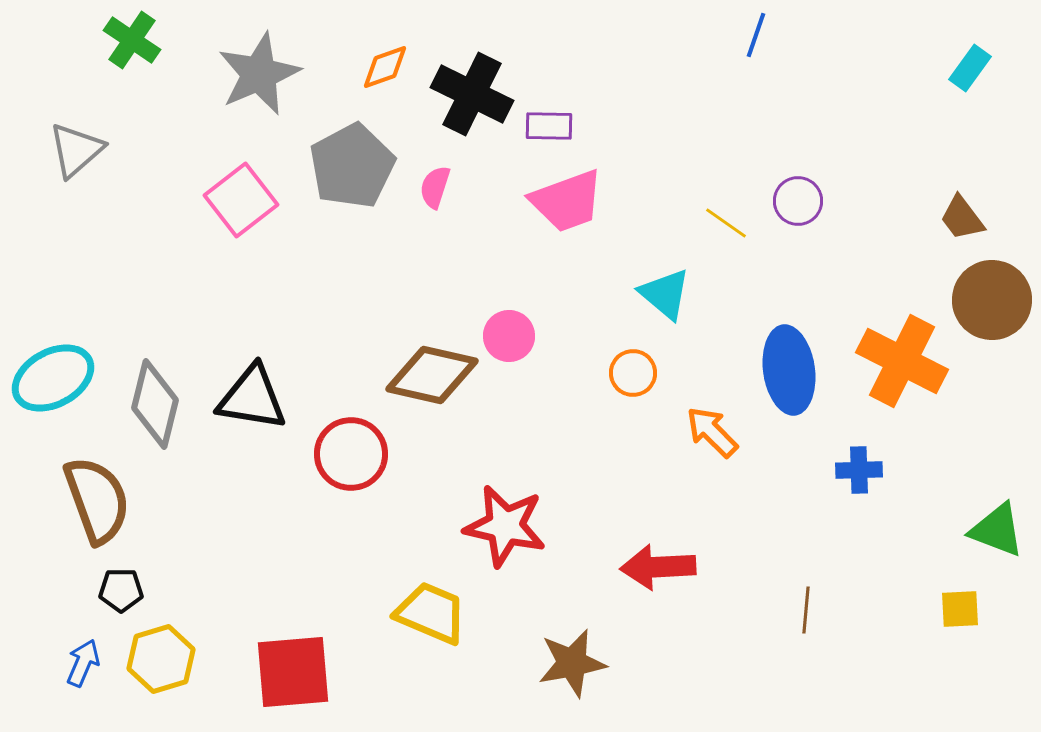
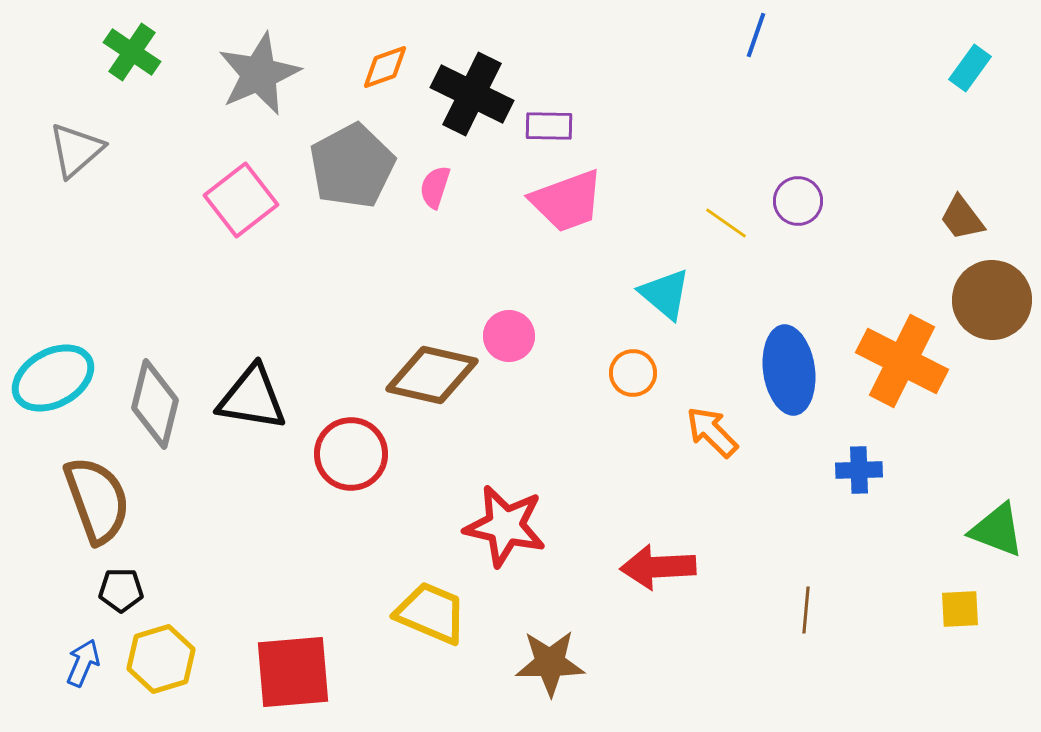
green cross: moved 12 px down
brown star: moved 22 px left; rotated 10 degrees clockwise
